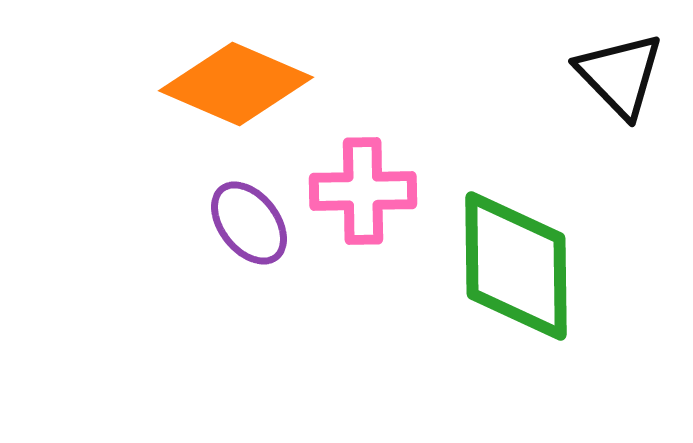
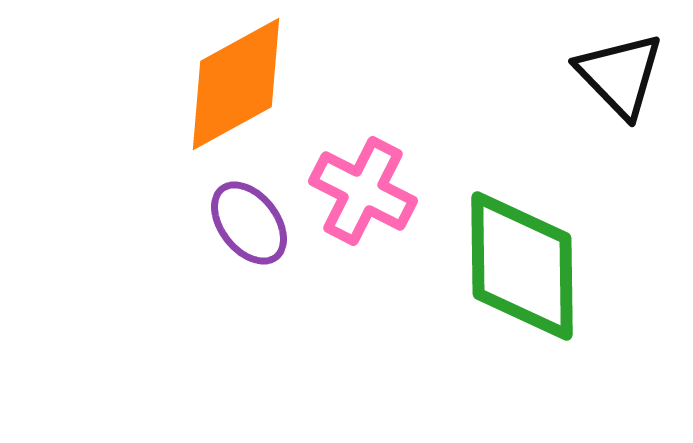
orange diamond: rotated 52 degrees counterclockwise
pink cross: rotated 28 degrees clockwise
green diamond: moved 6 px right
